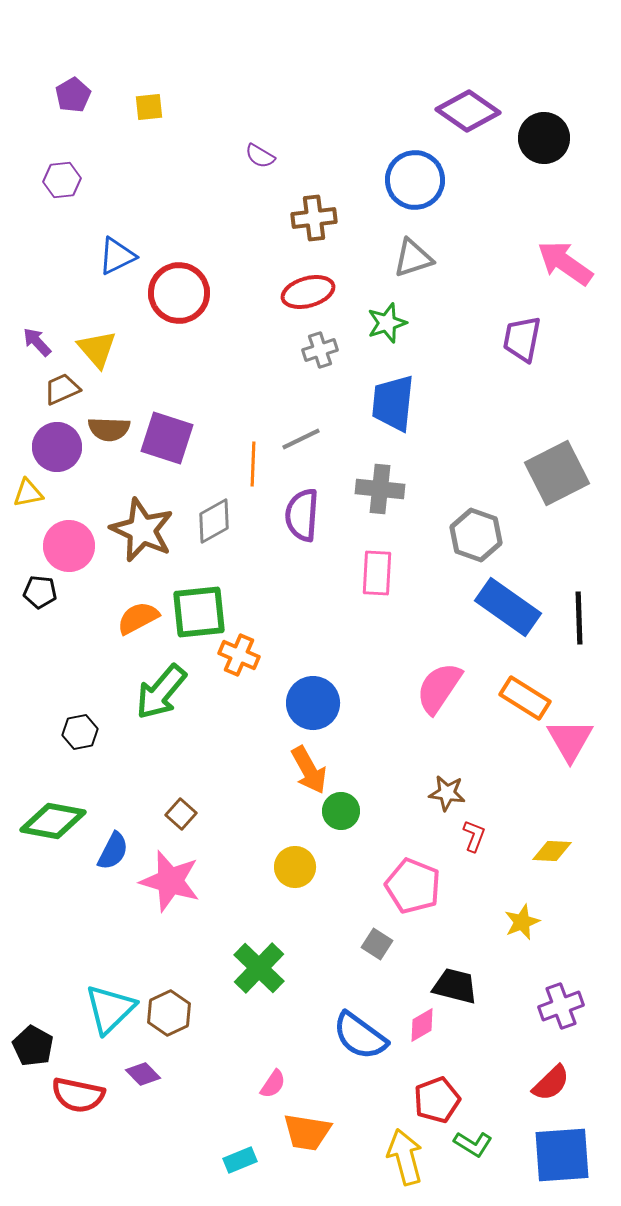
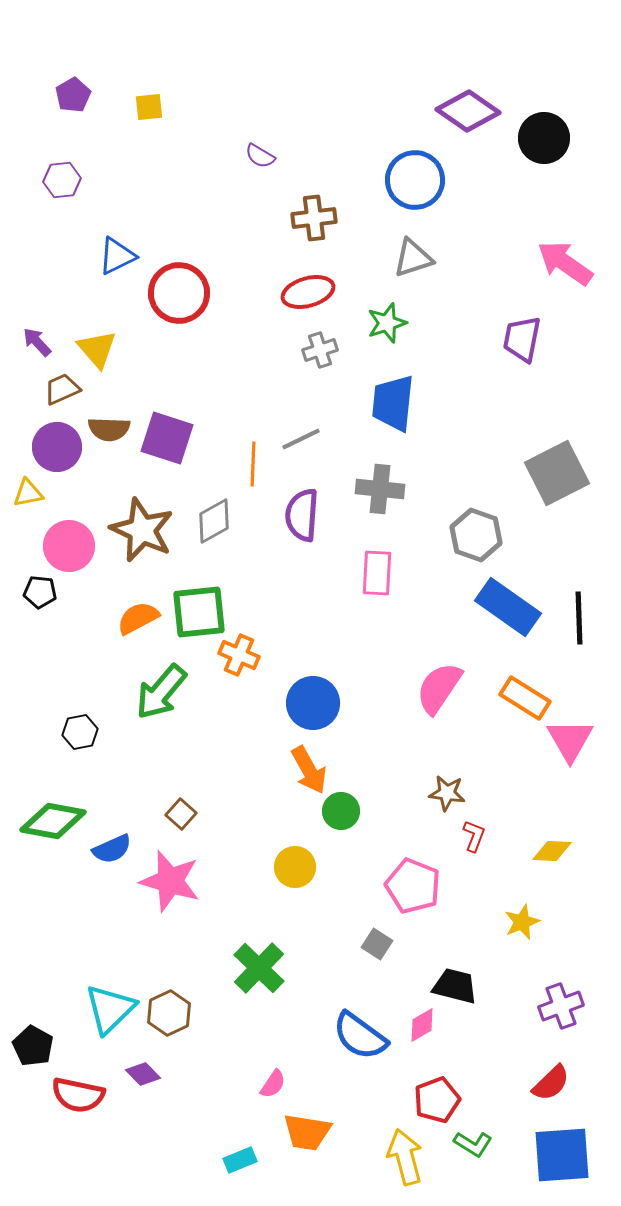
blue semicircle at (113, 851): moved 1 px left, 2 px up; rotated 39 degrees clockwise
